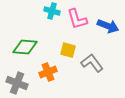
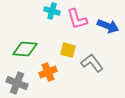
green diamond: moved 2 px down
